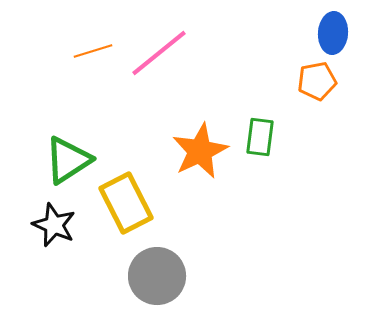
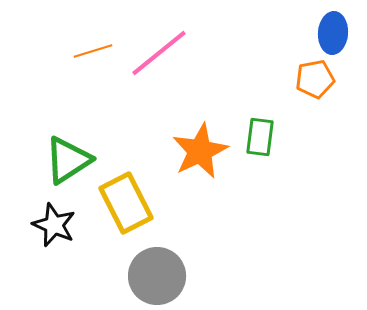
orange pentagon: moved 2 px left, 2 px up
